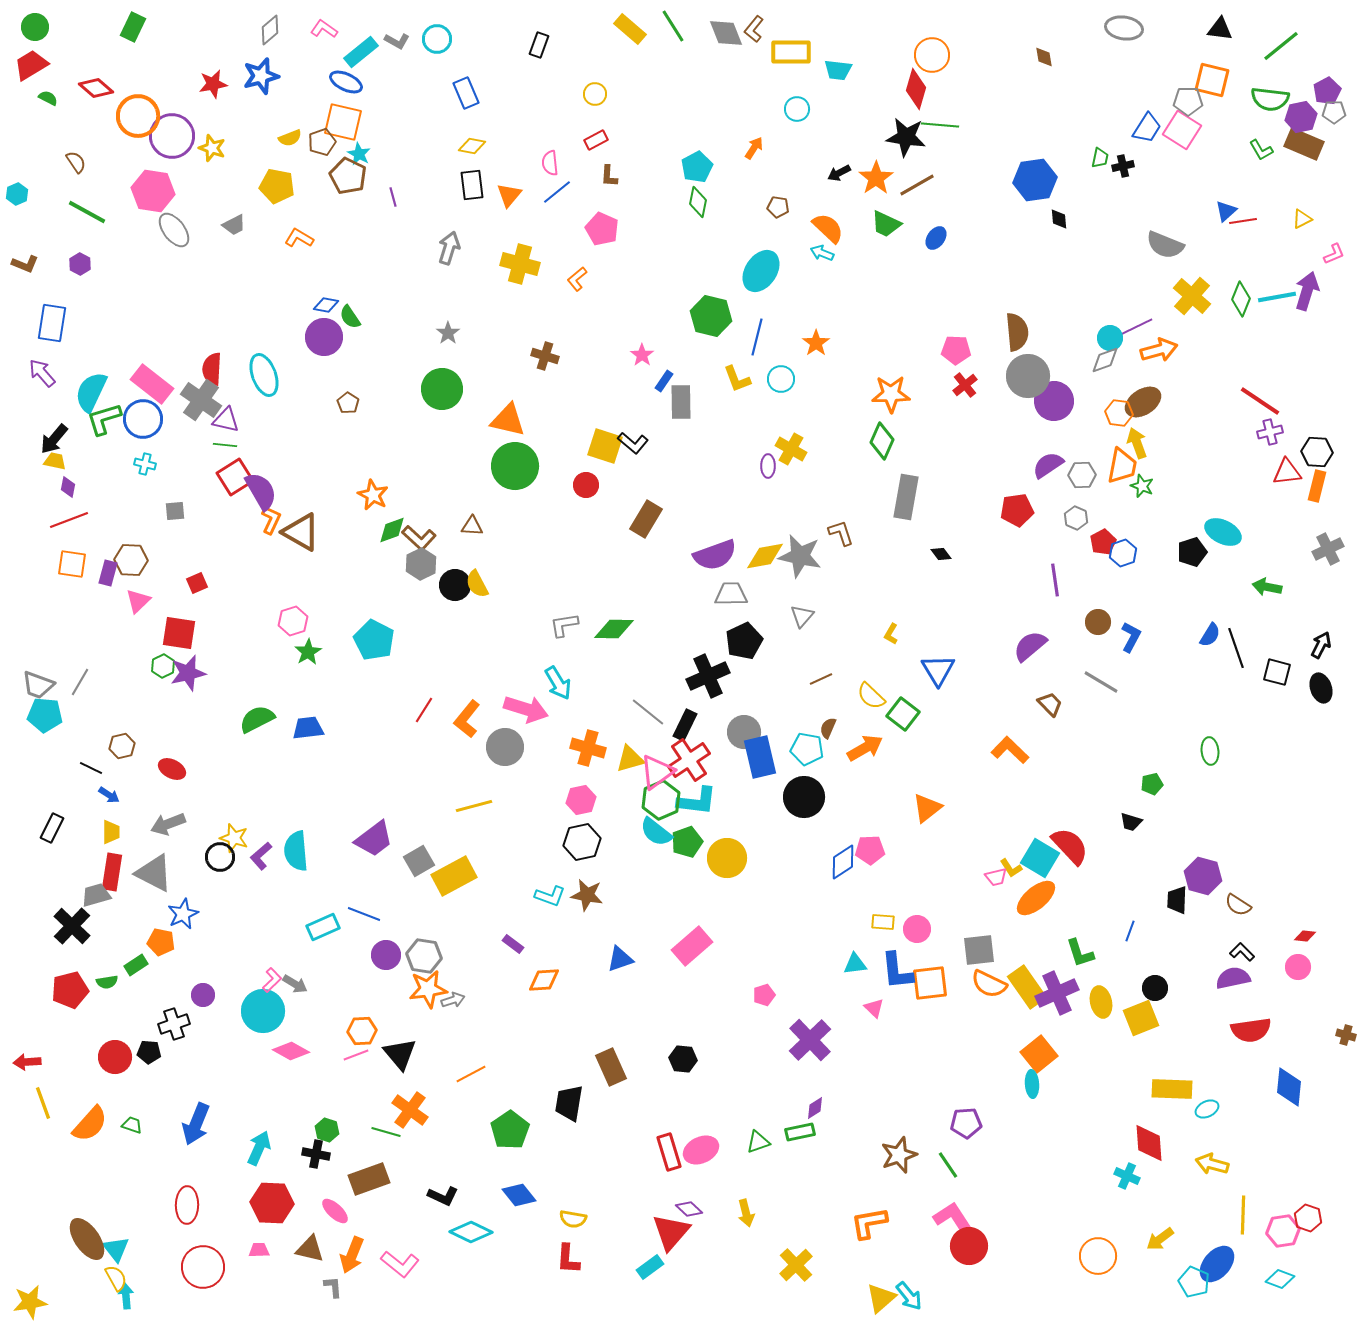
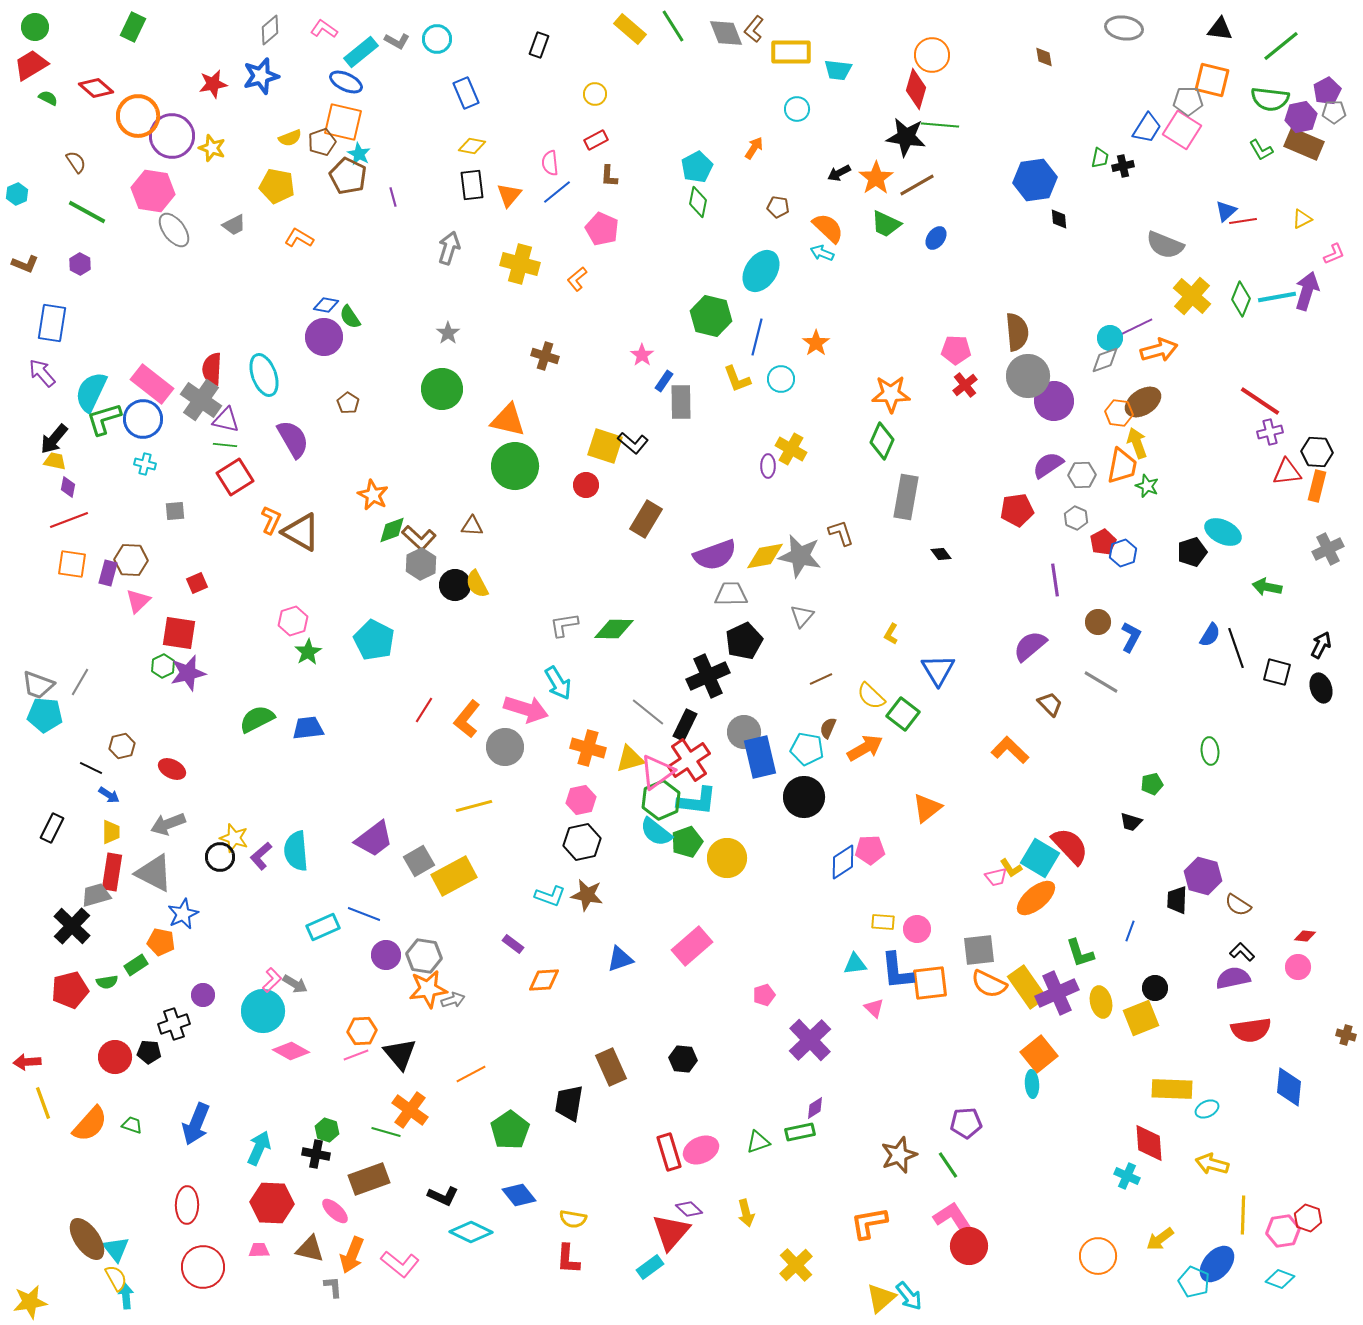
green star at (1142, 486): moved 5 px right
purple semicircle at (261, 491): moved 32 px right, 52 px up
